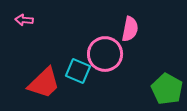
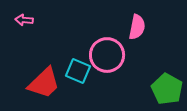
pink semicircle: moved 7 px right, 2 px up
pink circle: moved 2 px right, 1 px down
